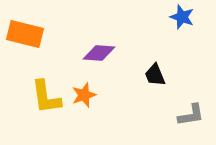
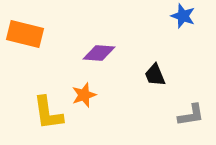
blue star: moved 1 px right, 1 px up
yellow L-shape: moved 2 px right, 16 px down
